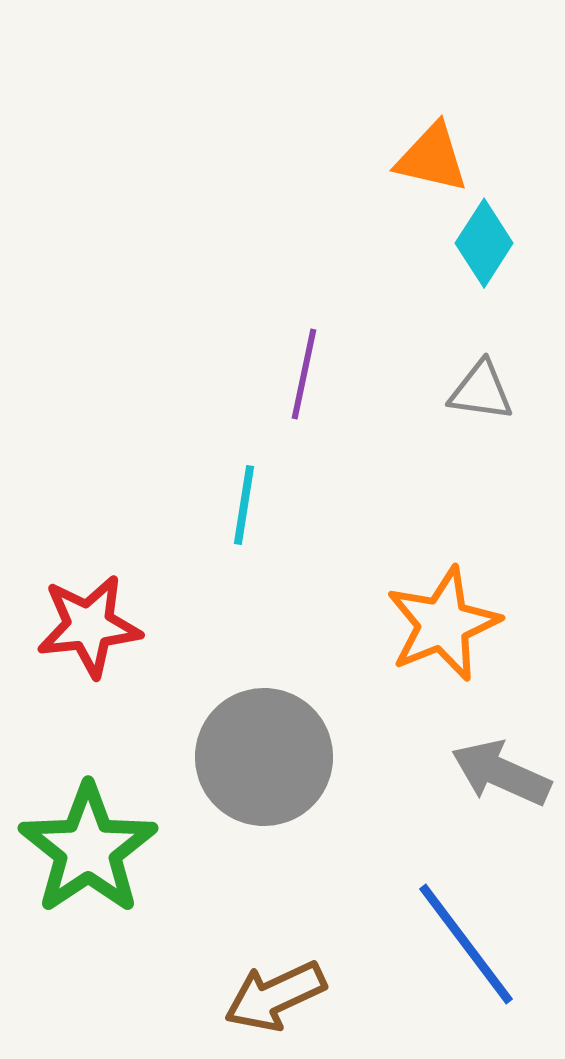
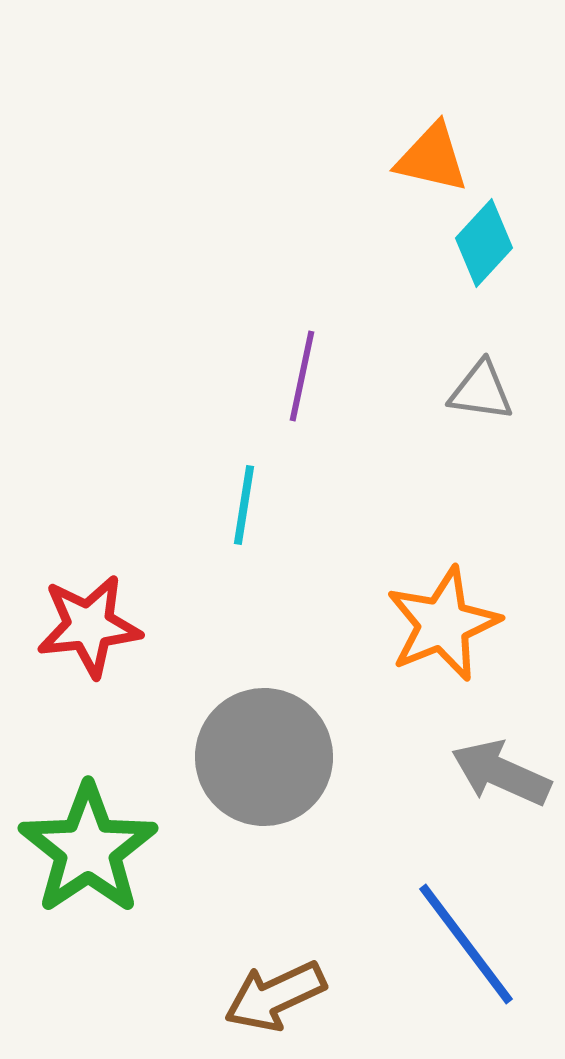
cyan diamond: rotated 10 degrees clockwise
purple line: moved 2 px left, 2 px down
